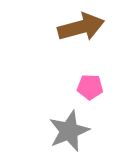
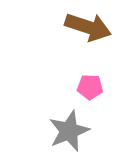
brown arrow: moved 7 px right; rotated 33 degrees clockwise
